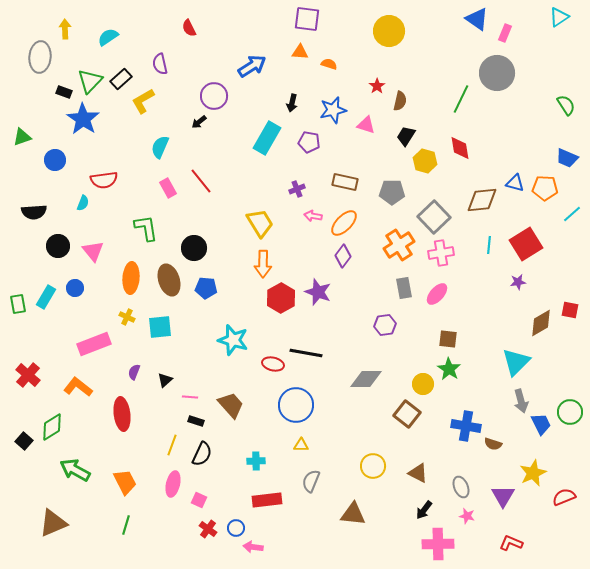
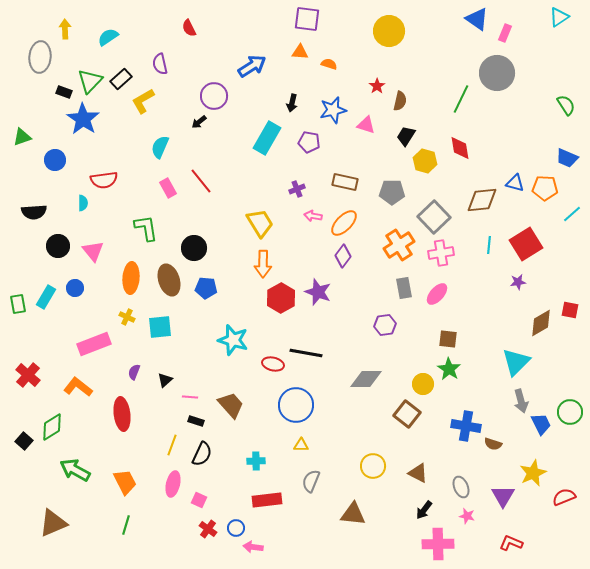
cyan semicircle at (83, 203): rotated 21 degrees counterclockwise
